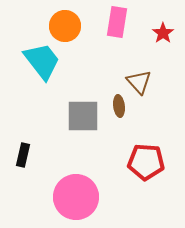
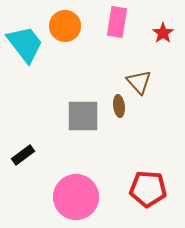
cyan trapezoid: moved 17 px left, 17 px up
black rectangle: rotated 40 degrees clockwise
red pentagon: moved 2 px right, 27 px down
